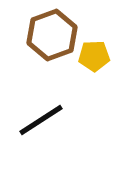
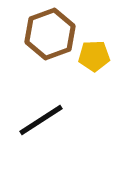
brown hexagon: moved 2 px left, 1 px up
